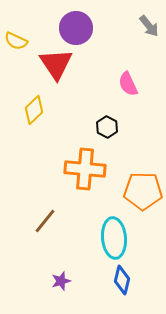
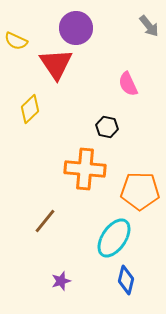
yellow diamond: moved 4 px left, 1 px up
black hexagon: rotated 15 degrees counterclockwise
orange pentagon: moved 3 px left
cyan ellipse: rotated 39 degrees clockwise
blue diamond: moved 4 px right
